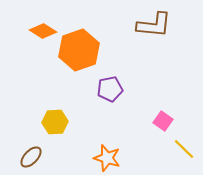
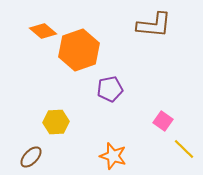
orange diamond: rotated 8 degrees clockwise
yellow hexagon: moved 1 px right
orange star: moved 6 px right, 2 px up
